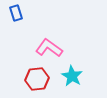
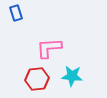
pink L-shape: rotated 40 degrees counterclockwise
cyan star: rotated 25 degrees counterclockwise
